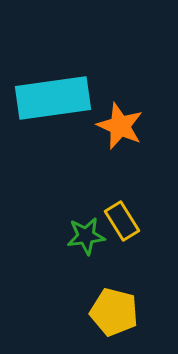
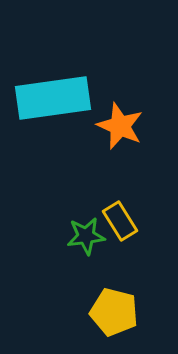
yellow rectangle: moved 2 px left
